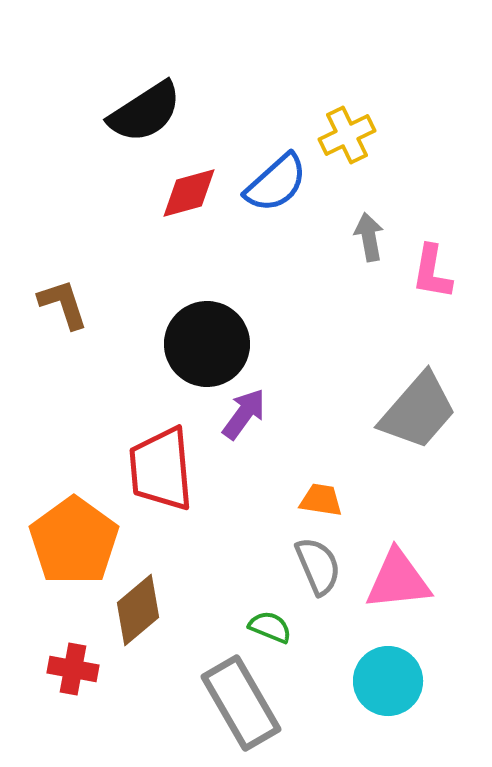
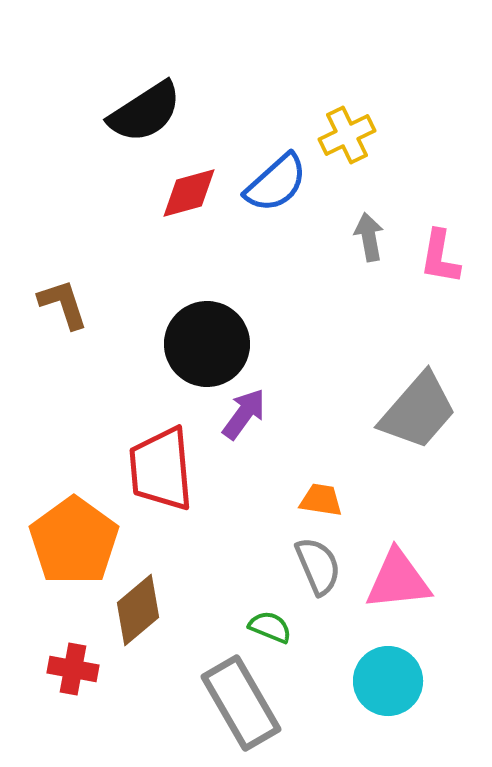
pink L-shape: moved 8 px right, 15 px up
